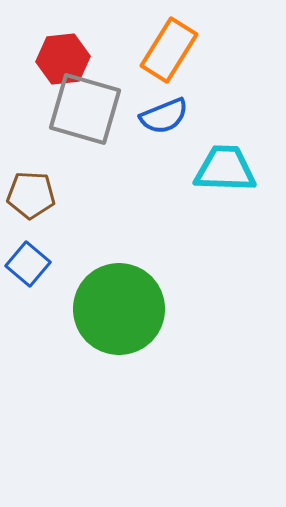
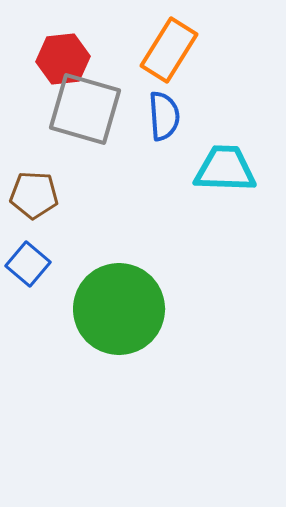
blue semicircle: rotated 72 degrees counterclockwise
brown pentagon: moved 3 px right
